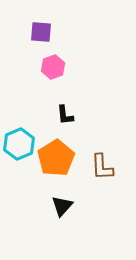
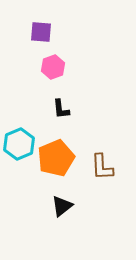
black L-shape: moved 4 px left, 6 px up
orange pentagon: rotated 9 degrees clockwise
black triangle: rotated 10 degrees clockwise
